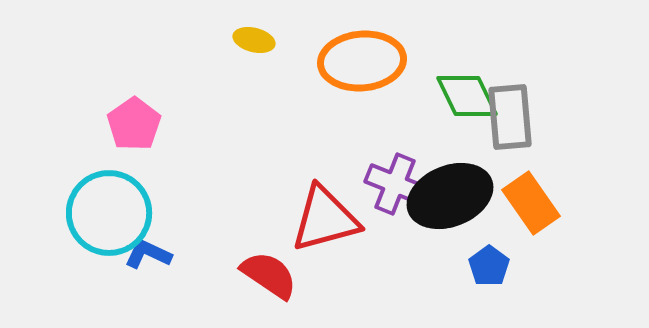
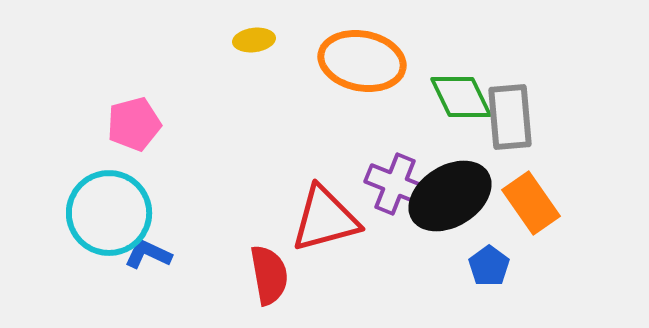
yellow ellipse: rotated 21 degrees counterclockwise
orange ellipse: rotated 16 degrees clockwise
green diamond: moved 6 px left, 1 px down
pink pentagon: rotated 20 degrees clockwise
black ellipse: rotated 10 degrees counterclockwise
red semicircle: rotated 46 degrees clockwise
